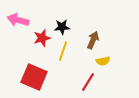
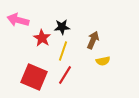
red star: rotated 24 degrees counterclockwise
red line: moved 23 px left, 7 px up
